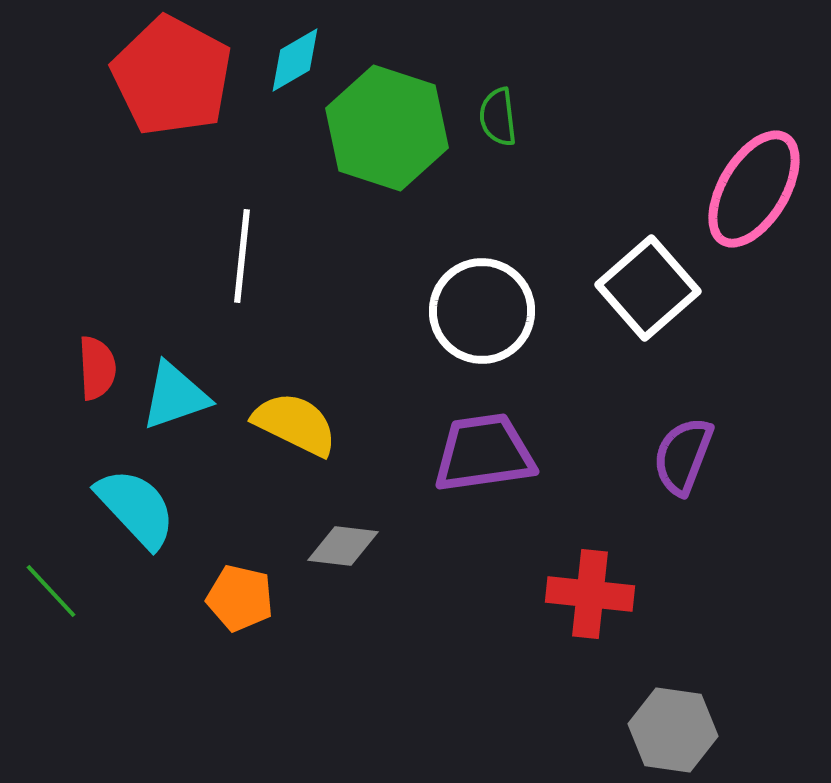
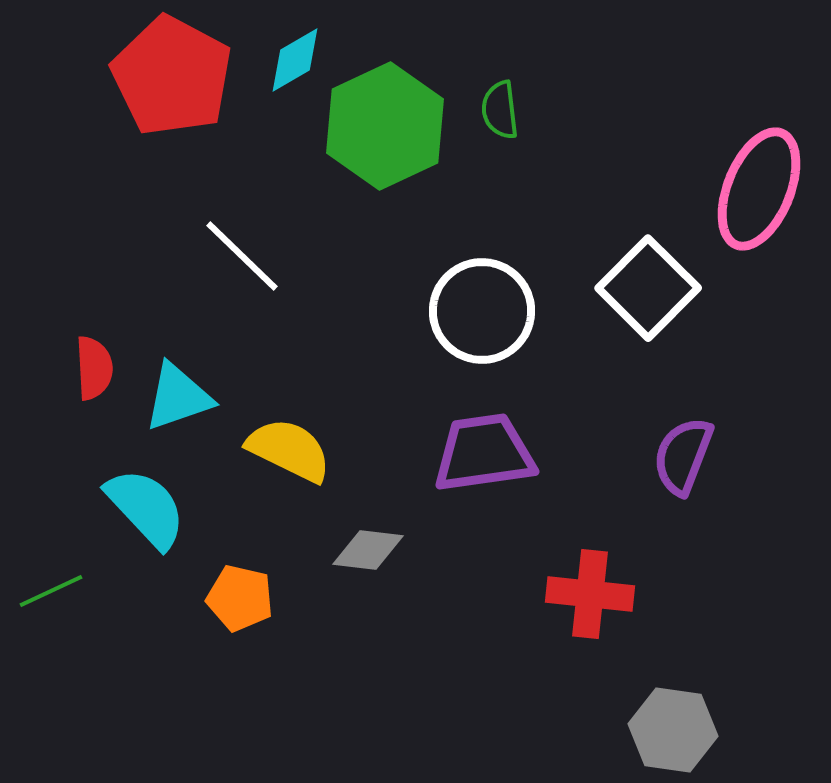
green semicircle: moved 2 px right, 7 px up
green hexagon: moved 2 px left, 2 px up; rotated 17 degrees clockwise
pink ellipse: moved 5 px right; rotated 9 degrees counterclockwise
white line: rotated 52 degrees counterclockwise
white square: rotated 4 degrees counterclockwise
red semicircle: moved 3 px left
cyan triangle: moved 3 px right, 1 px down
yellow semicircle: moved 6 px left, 26 px down
cyan semicircle: moved 10 px right
gray diamond: moved 25 px right, 4 px down
green line: rotated 72 degrees counterclockwise
